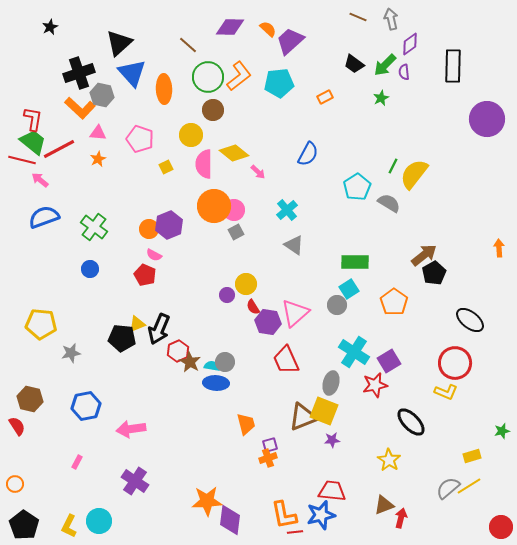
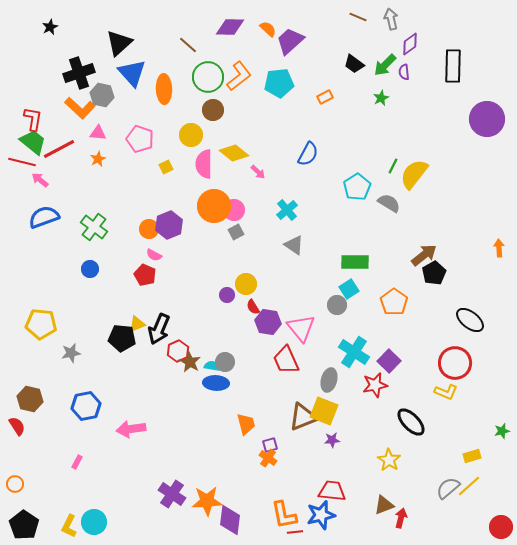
red line at (22, 160): moved 2 px down
pink triangle at (295, 313): moved 6 px right, 15 px down; rotated 28 degrees counterclockwise
purple square at (389, 361): rotated 15 degrees counterclockwise
gray ellipse at (331, 383): moved 2 px left, 3 px up
orange cross at (268, 458): rotated 36 degrees counterclockwise
purple cross at (135, 481): moved 37 px right, 13 px down
yellow line at (469, 486): rotated 10 degrees counterclockwise
cyan circle at (99, 521): moved 5 px left, 1 px down
